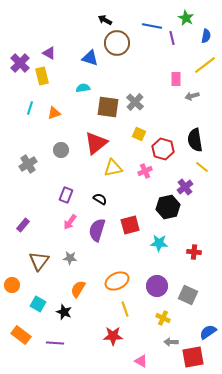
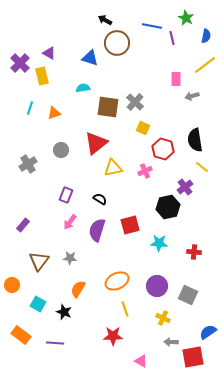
yellow square at (139, 134): moved 4 px right, 6 px up
